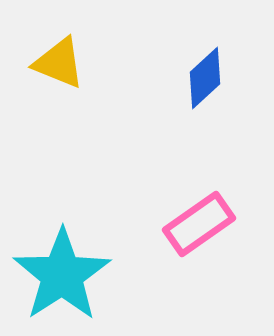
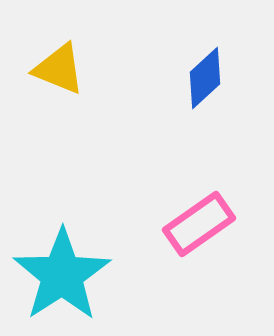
yellow triangle: moved 6 px down
